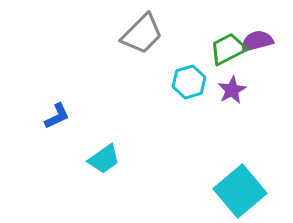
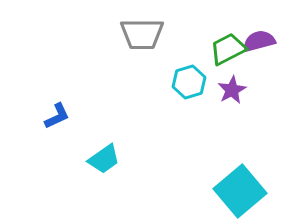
gray trapezoid: rotated 45 degrees clockwise
purple semicircle: moved 2 px right
